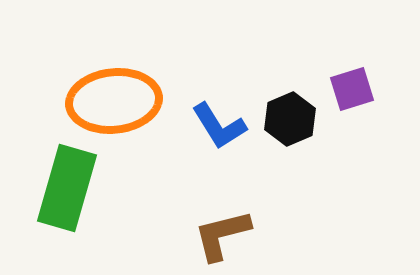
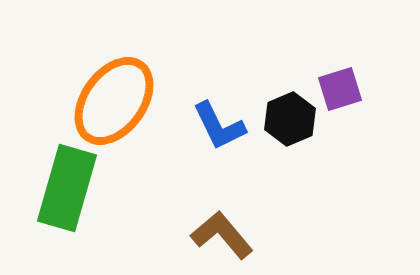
purple square: moved 12 px left
orange ellipse: rotated 48 degrees counterclockwise
blue L-shape: rotated 6 degrees clockwise
brown L-shape: rotated 64 degrees clockwise
